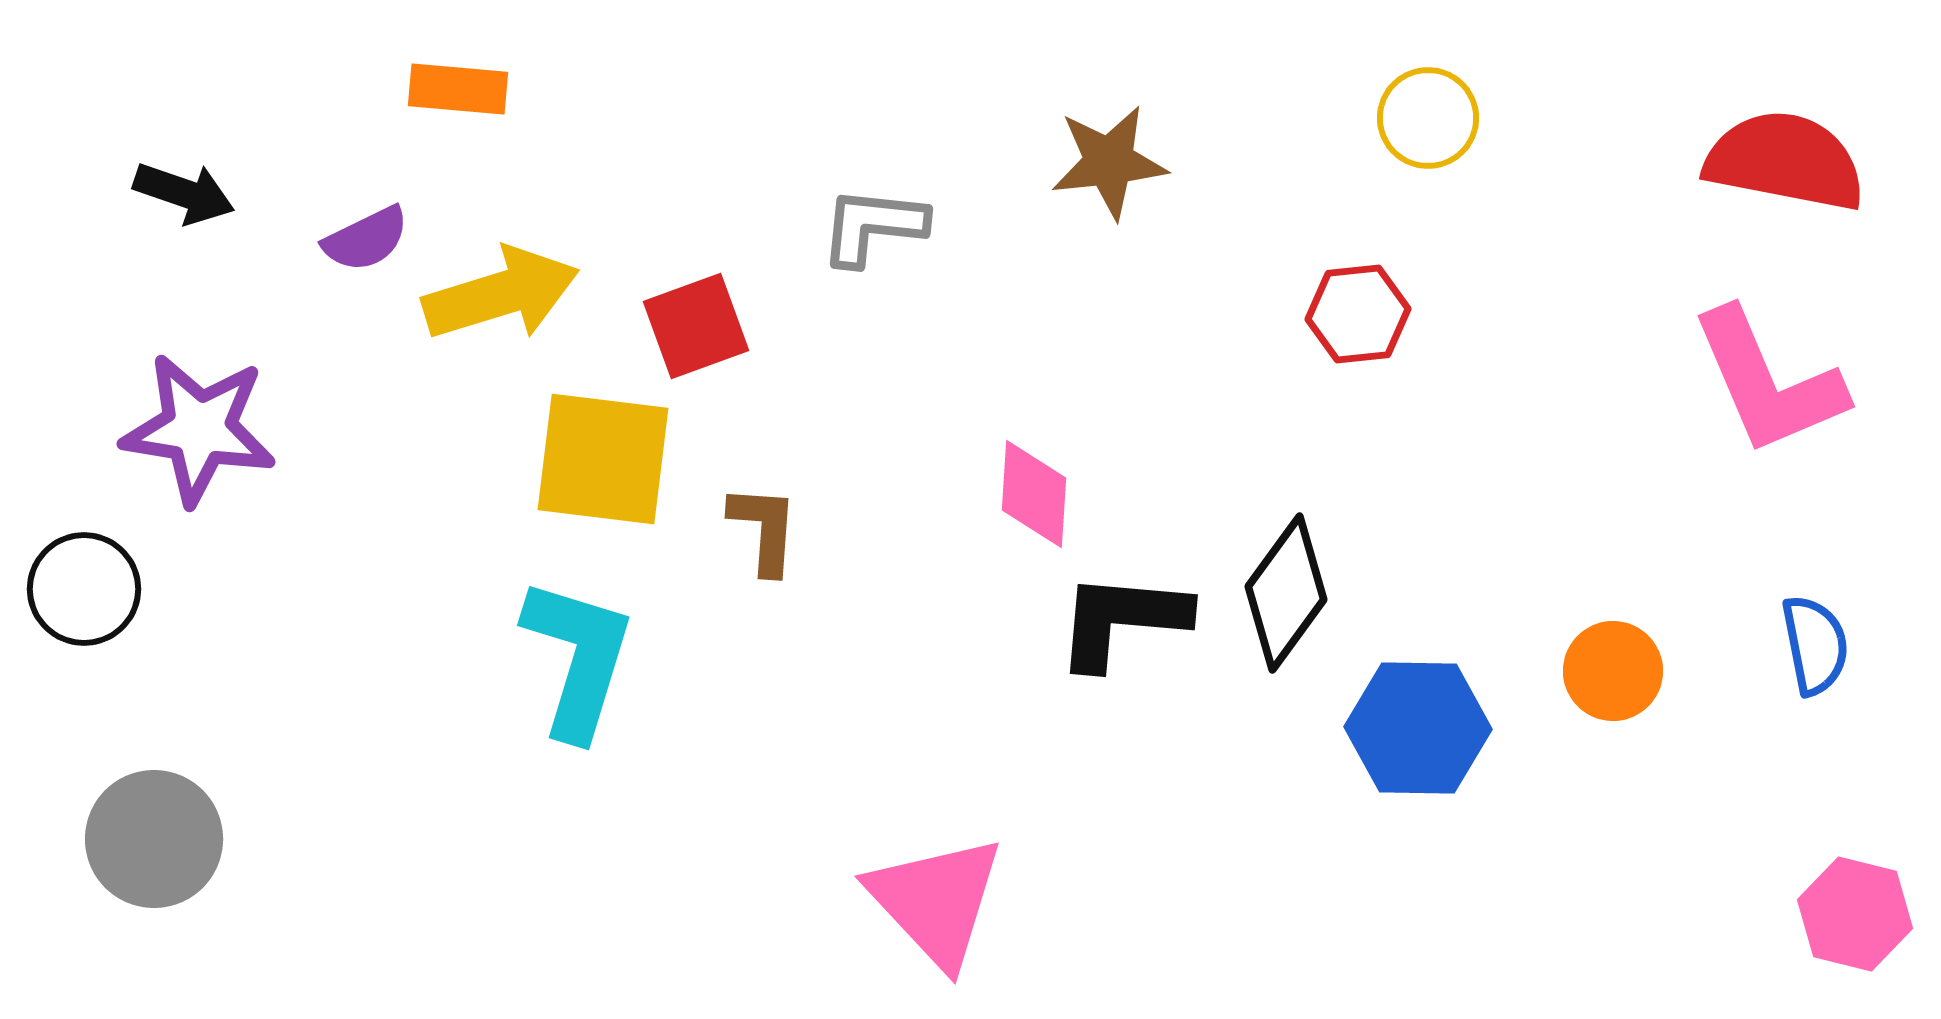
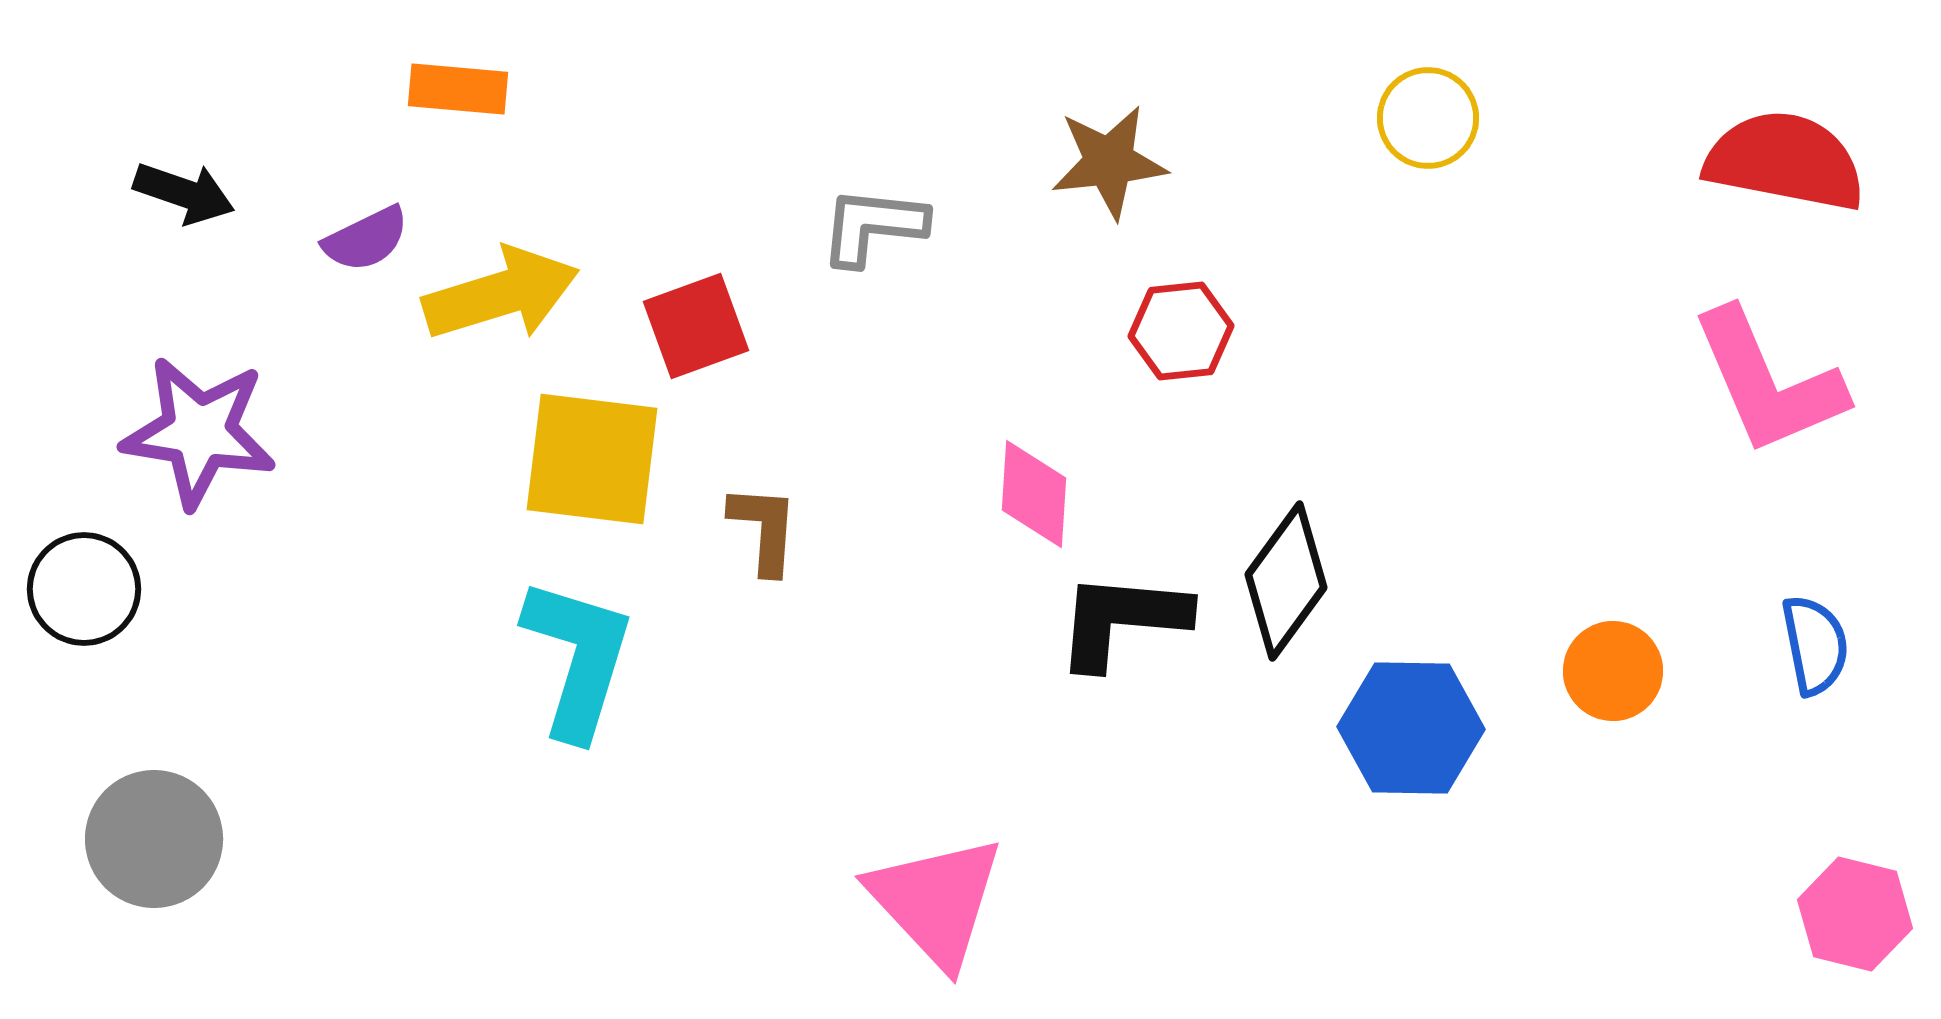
red hexagon: moved 177 px left, 17 px down
purple star: moved 3 px down
yellow square: moved 11 px left
black diamond: moved 12 px up
blue hexagon: moved 7 px left
